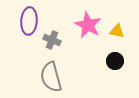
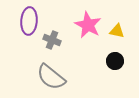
gray semicircle: rotated 36 degrees counterclockwise
